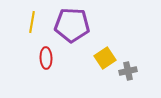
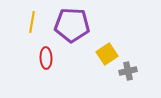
yellow square: moved 2 px right, 4 px up
